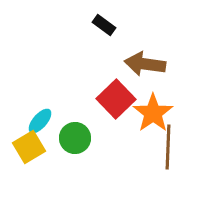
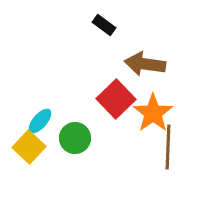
yellow square: rotated 16 degrees counterclockwise
